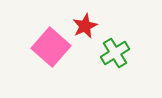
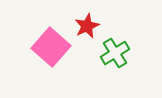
red star: moved 2 px right
